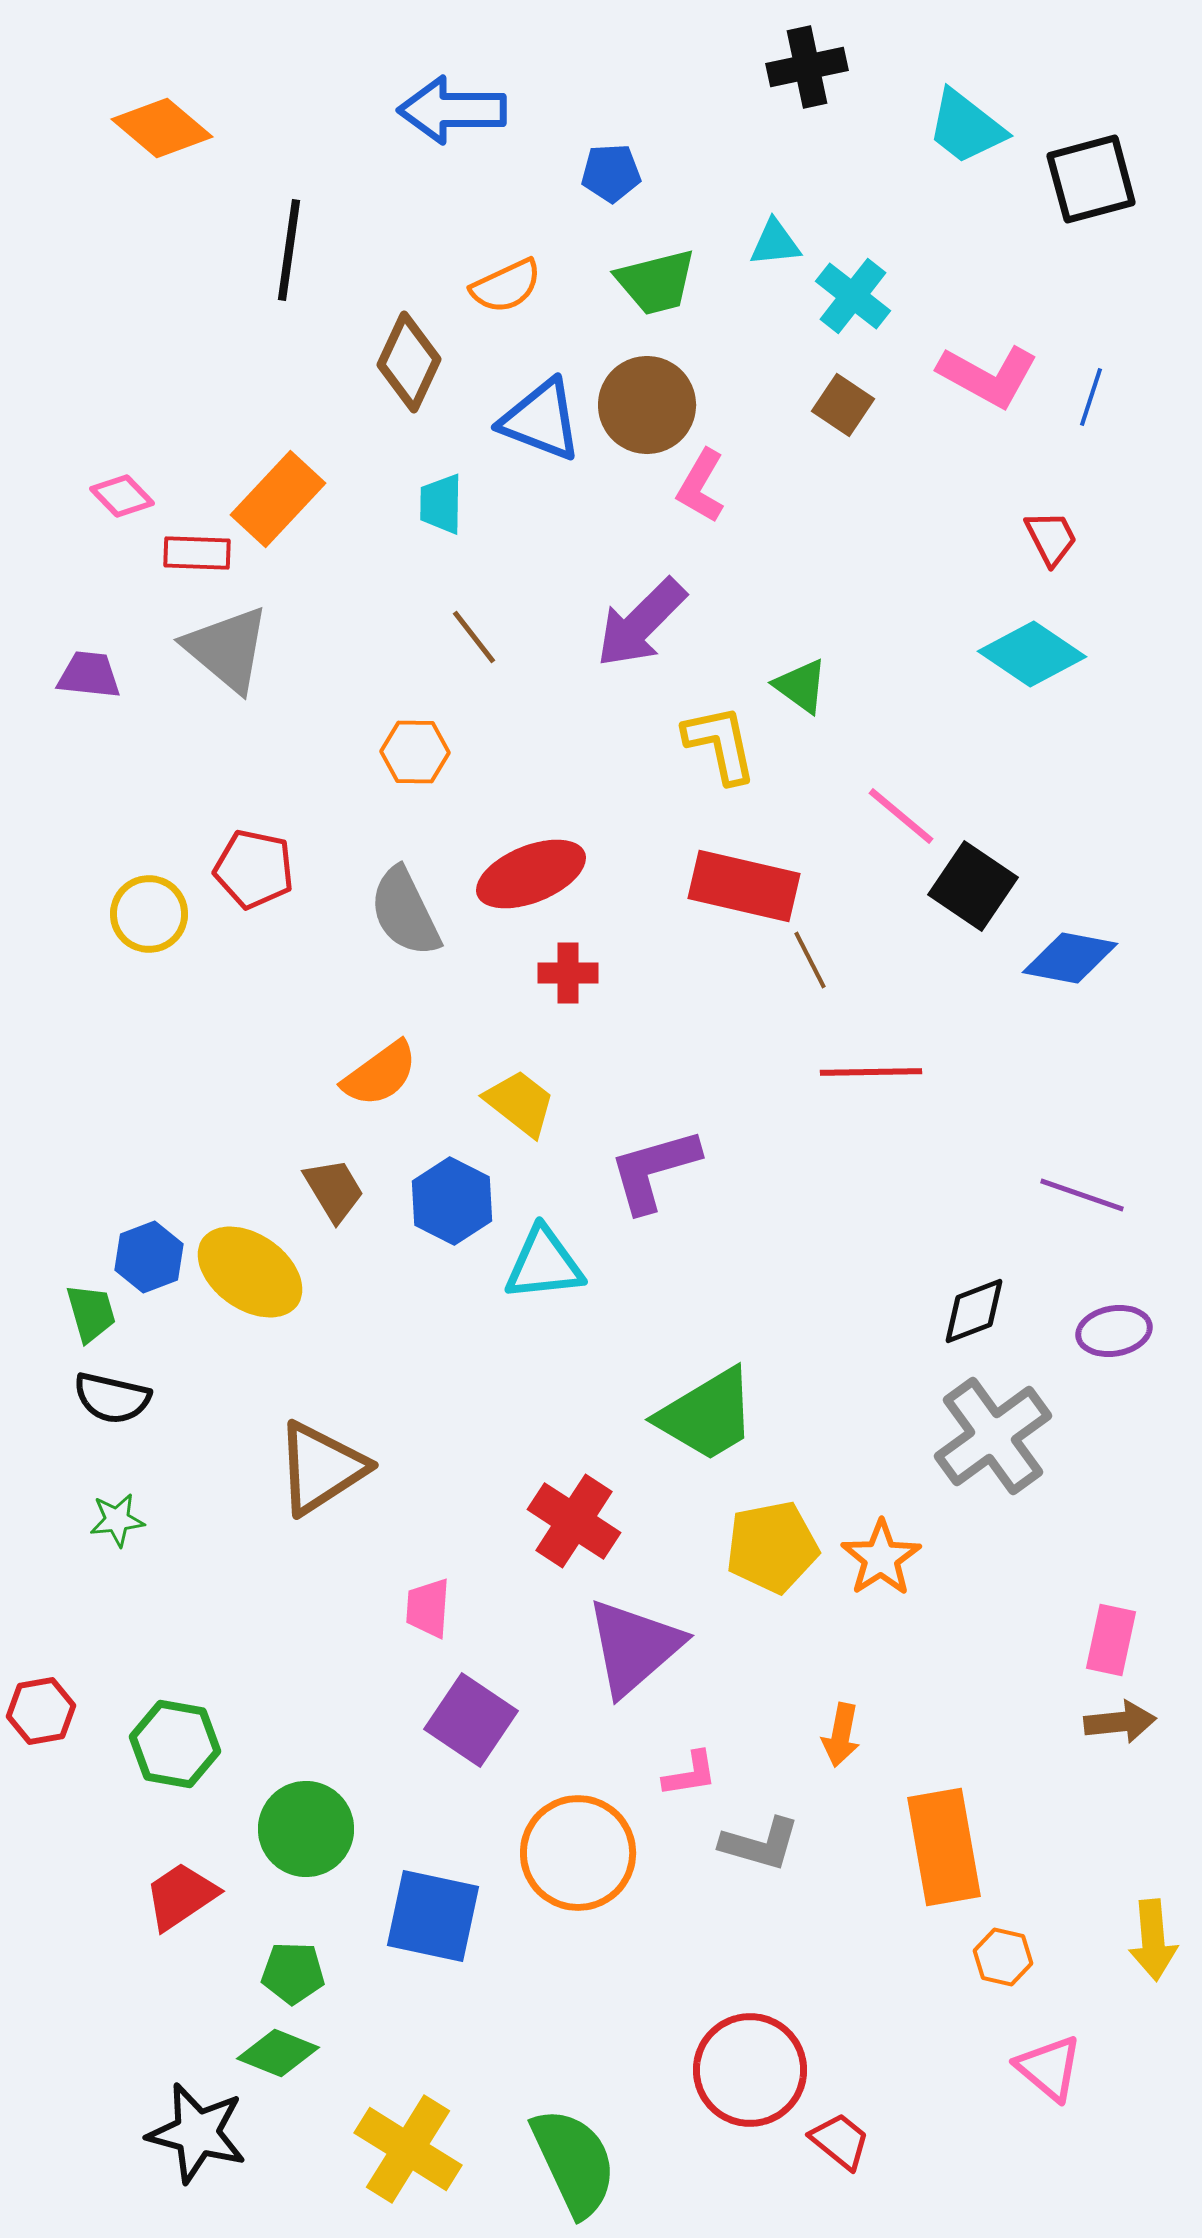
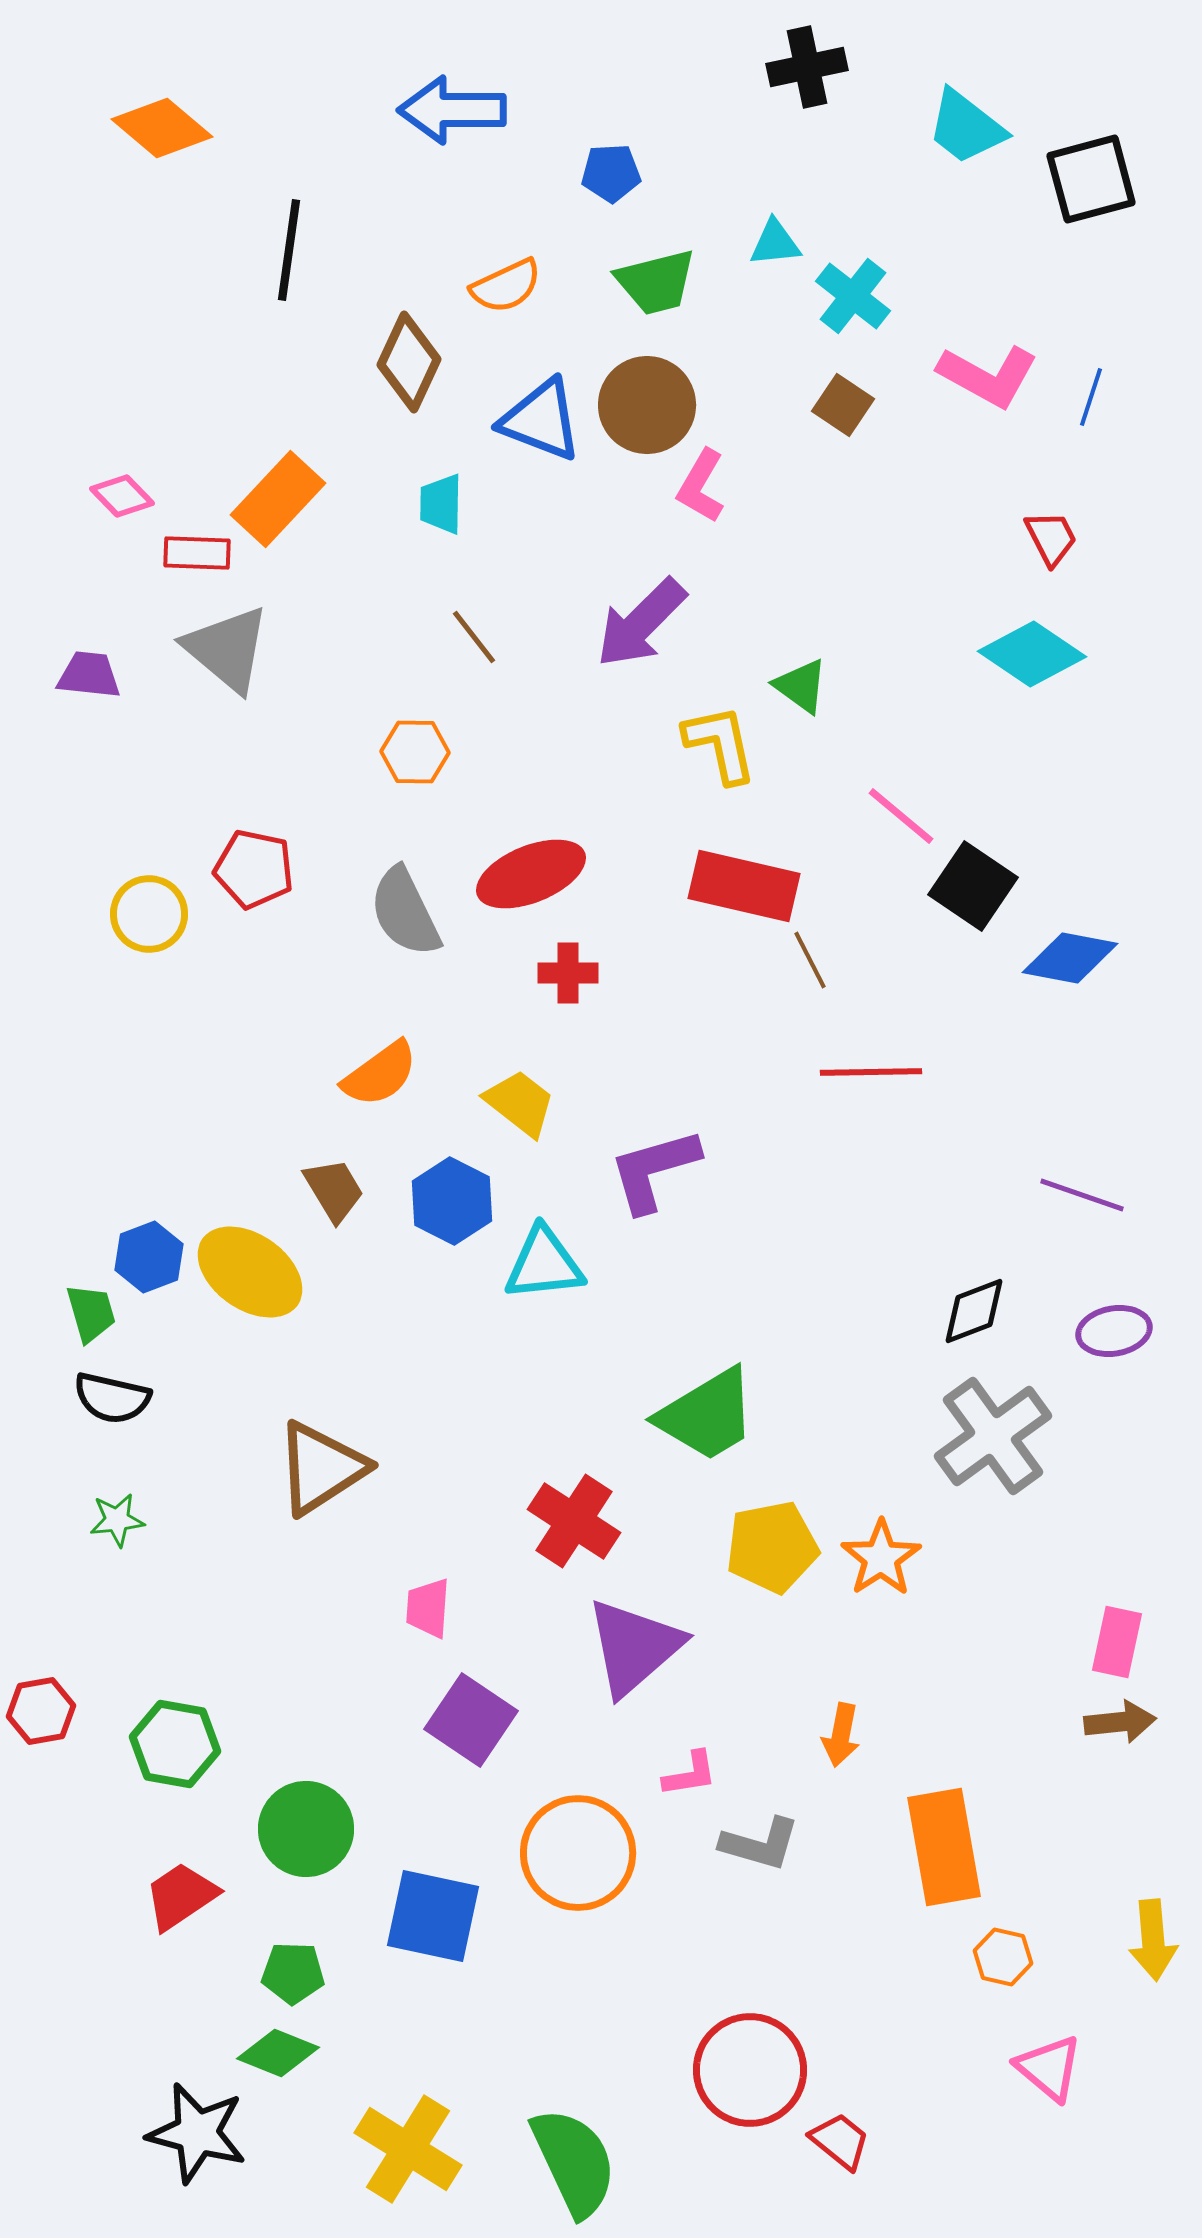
pink rectangle at (1111, 1640): moved 6 px right, 2 px down
